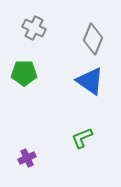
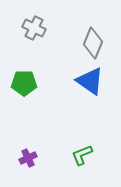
gray diamond: moved 4 px down
green pentagon: moved 10 px down
green L-shape: moved 17 px down
purple cross: moved 1 px right
